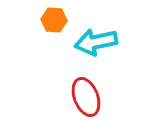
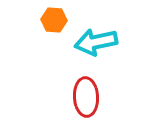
red ellipse: rotated 18 degrees clockwise
